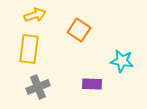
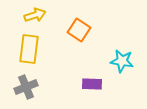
gray cross: moved 12 px left
